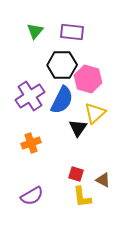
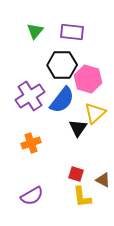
blue semicircle: rotated 12 degrees clockwise
